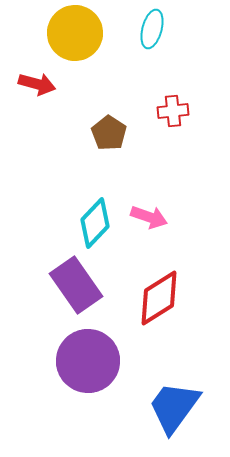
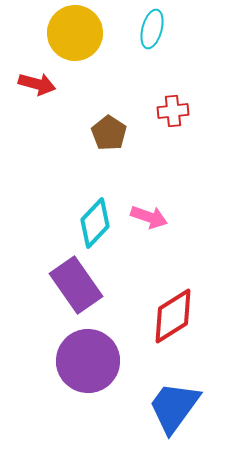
red diamond: moved 14 px right, 18 px down
